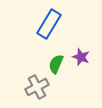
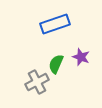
blue rectangle: moved 6 px right; rotated 40 degrees clockwise
gray cross: moved 5 px up
